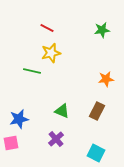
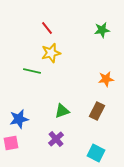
red line: rotated 24 degrees clockwise
green triangle: rotated 42 degrees counterclockwise
